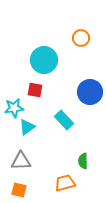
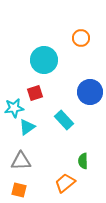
red square: moved 3 px down; rotated 28 degrees counterclockwise
orange trapezoid: rotated 25 degrees counterclockwise
